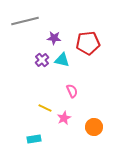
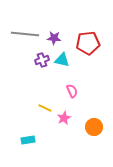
gray line: moved 13 px down; rotated 20 degrees clockwise
purple cross: rotated 24 degrees clockwise
cyan rectangle: moved 6 px left, 1 px down
